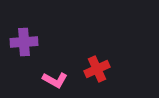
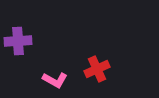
purple cross: moved 6 px left, 1 px up
